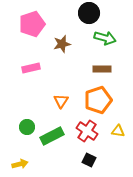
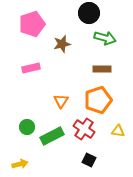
red cross: moved 3 px left, 2 px up
